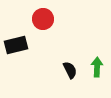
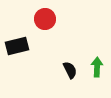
red circle: moved 2 px right
black rectangle: moved 1 px right, 1 px down
